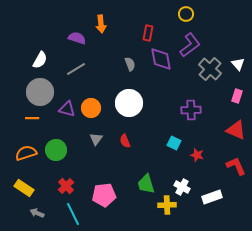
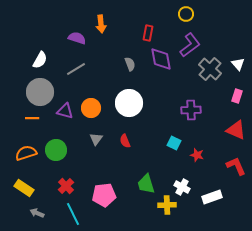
purple triangle: moved 2 px left, 2 px down
